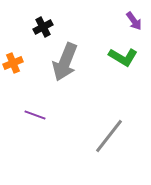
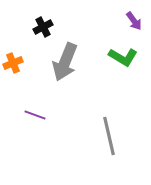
gray line: rotated 51 degrees counterclockwise
